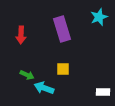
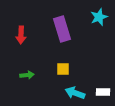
green arrow: rotated 32 degrees counterclockwise
cyan arrow: moved 31 px right, 5 px down
